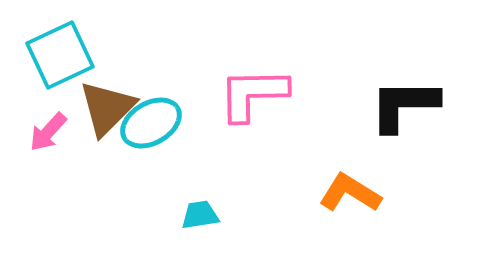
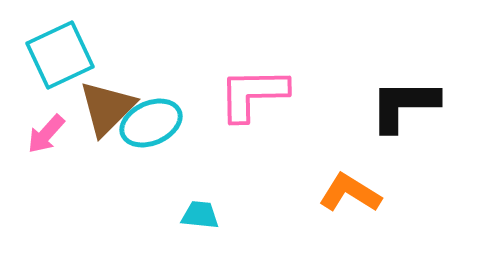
cyan ellipse: rotated 6 degrees clockwise
pink arrow: moved 2 px left, 2 px down
cyan trapezoid: rotated 15 degrees clockwise
